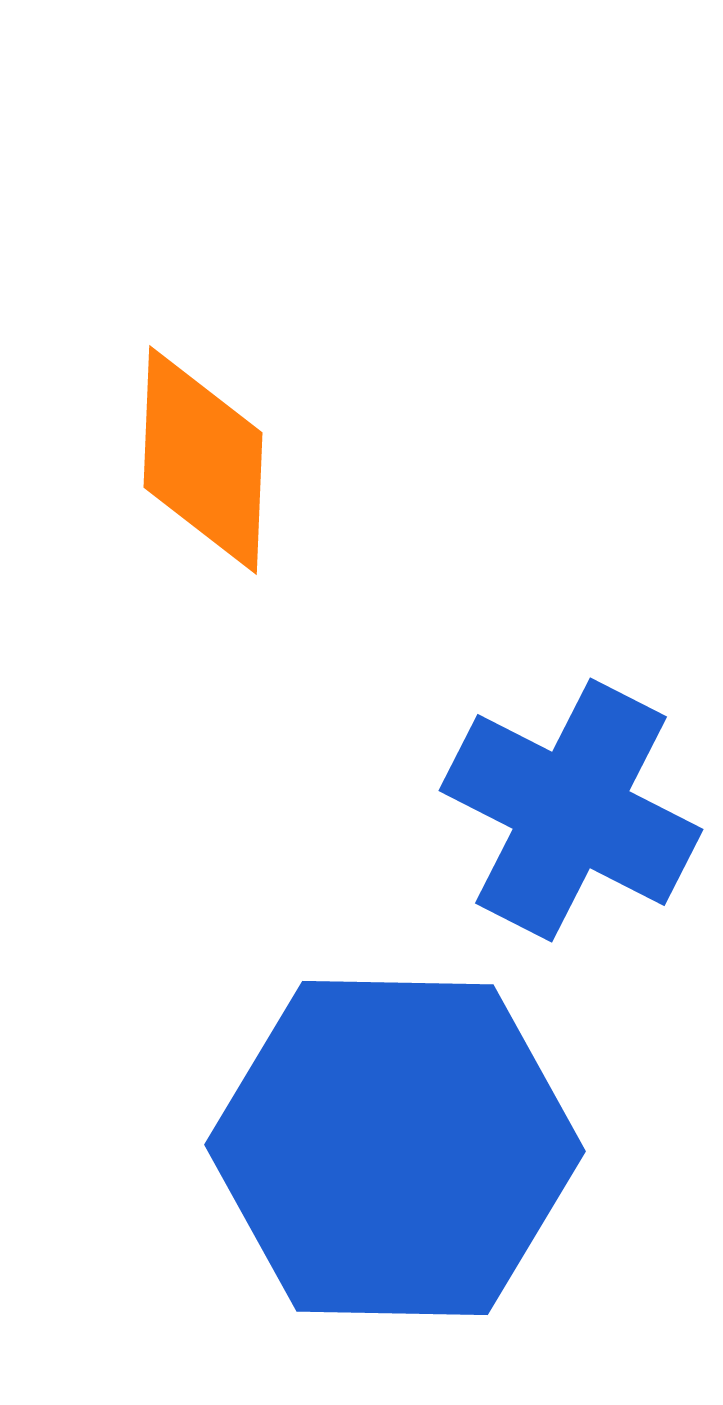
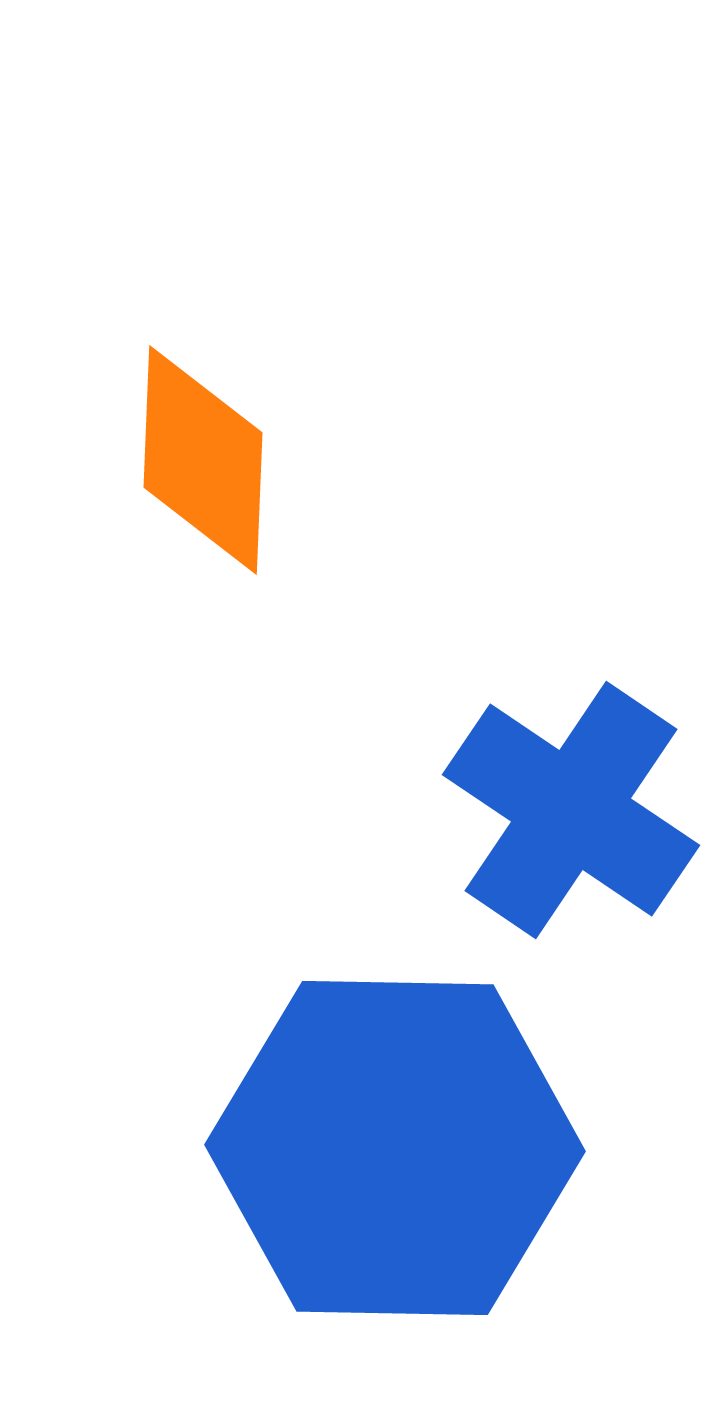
blue cross: rotated 7 degrees clockwise
